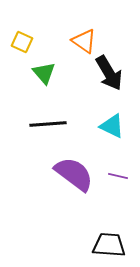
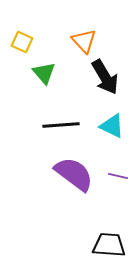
orange triangle: rotated 12 degrees clockwise
black arrow: moved 4 px left, 4 px down
black line: moved 13 px right, 1 px down
